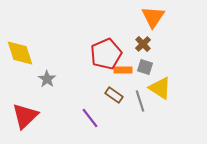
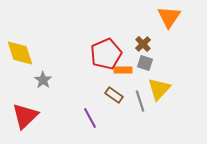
orange triangle: moved 16 px right
gray square: moved 4 px up
gray star: moved 4 px left, 1 px down
yellow triangle: moved 1 px left, 1 px down; rotated 40 degrees clockwise
purple line: rotated 10 degrees clockwise
